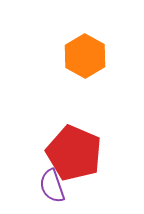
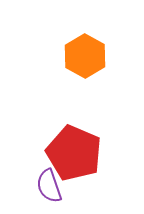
purple semicircle: moved 3 px left
